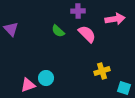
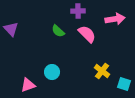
yellow cross: rotated 35 degrees counterclockwise
cyan circle: moved 6 px right, 6 px up
cyan square: moved 4 px up
